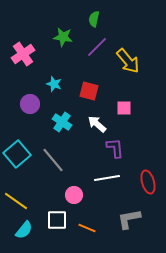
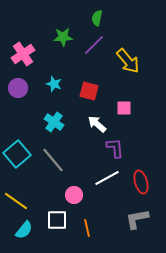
green semicircle: moved 3 px right, 1 px up
green star: rotated 12 degrees counterclockwise
purple line: moved 3 px left, 2 px up
purple circle: moved 12 px left, 16 px up
cyan cross: moved 8 px left
white line: rotated 20 degrees counterclockwise
red ellipse: moved 7 px left
gray L-shape: moved 8 px right
orange line: rotated 54 degrees clockwise
